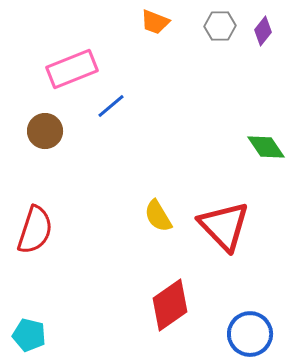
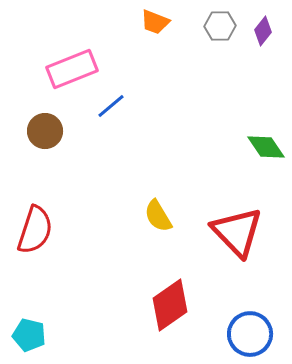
red triangle: moved 13 px right, 6 px down
